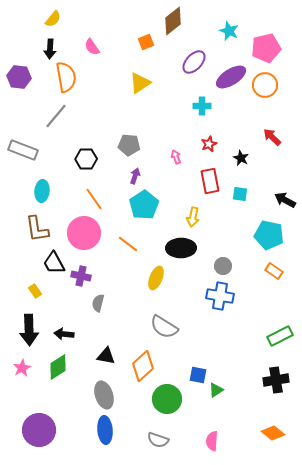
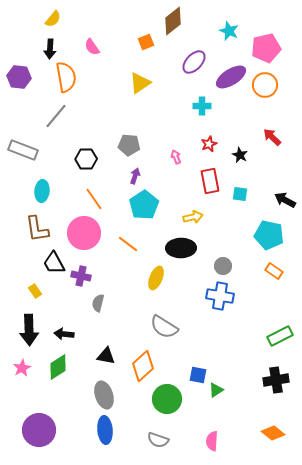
black star at (241, 158): moved 1 px left, 3 px up
yellow arrow at (193, 217): rotated 114 degrees counterclockwise
